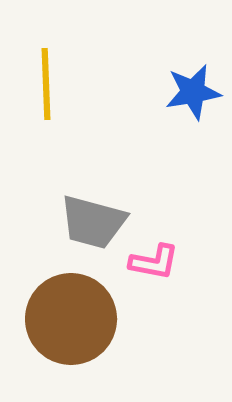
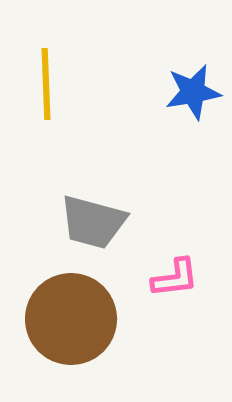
pink L-shape: moved 21 px right, 16 px down; rotated 18 degrees counterclockwise
